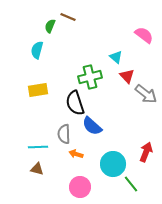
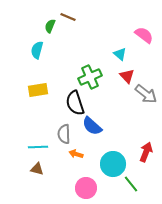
cyan triangle: moved 4 px right, 3 px up
green cross: rotated 10 degrees counterclockwise
pink circle: moved 6 px right, 1 px down
